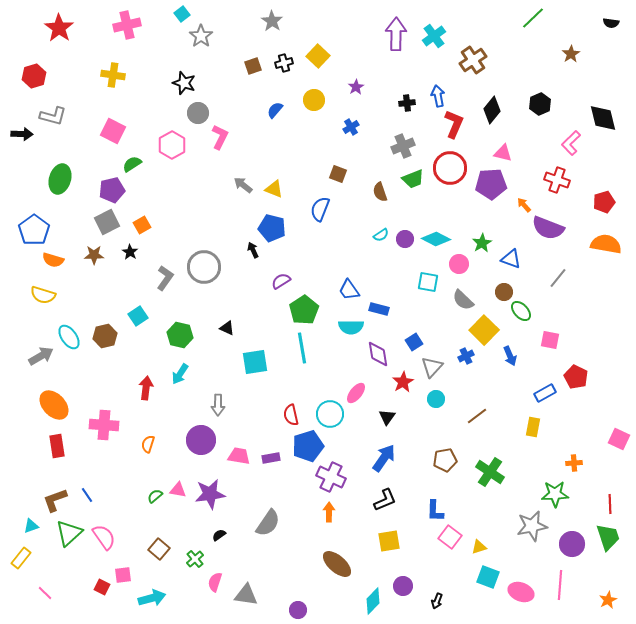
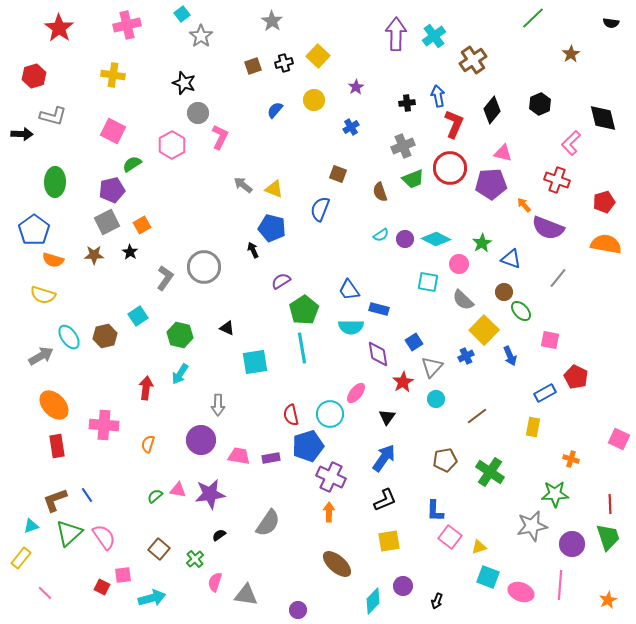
green ellipse at (60, 179): moved 5 px left, 3 px down; rotated 16 degrees counterclockwise
orange cross at (574, 463): moved 3 px left, 4 px up; rotated 21 degrees clockwise
